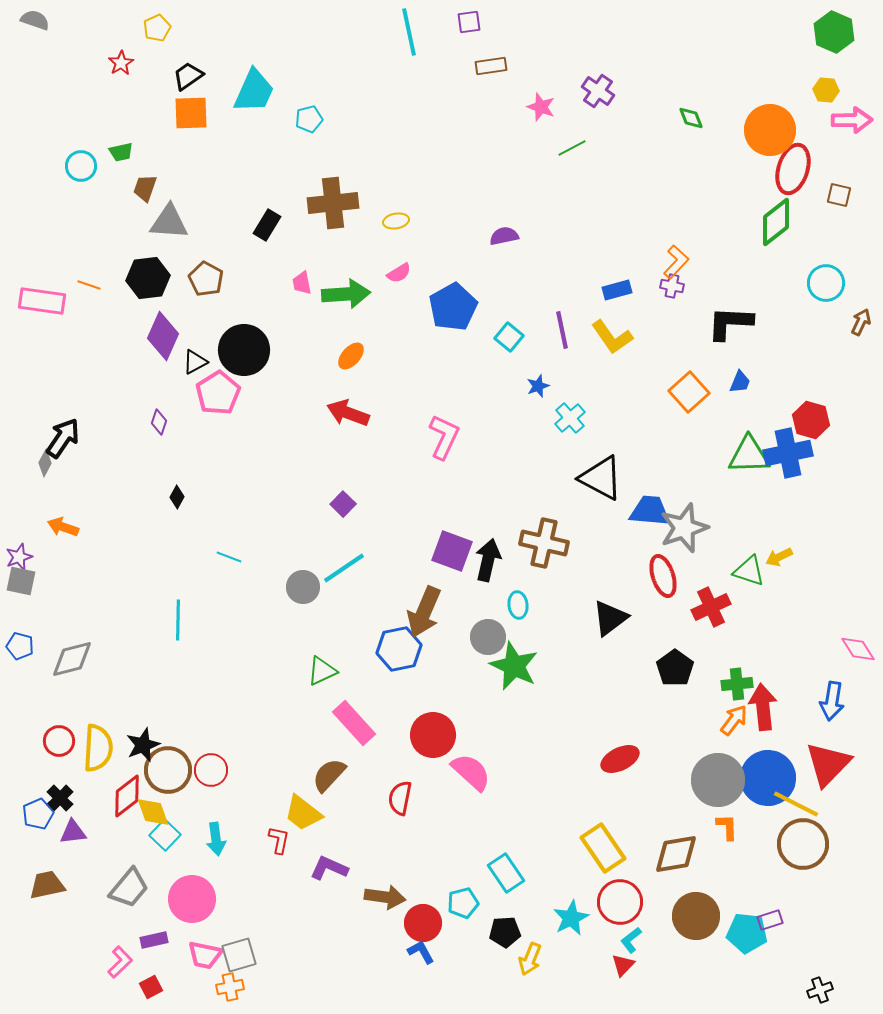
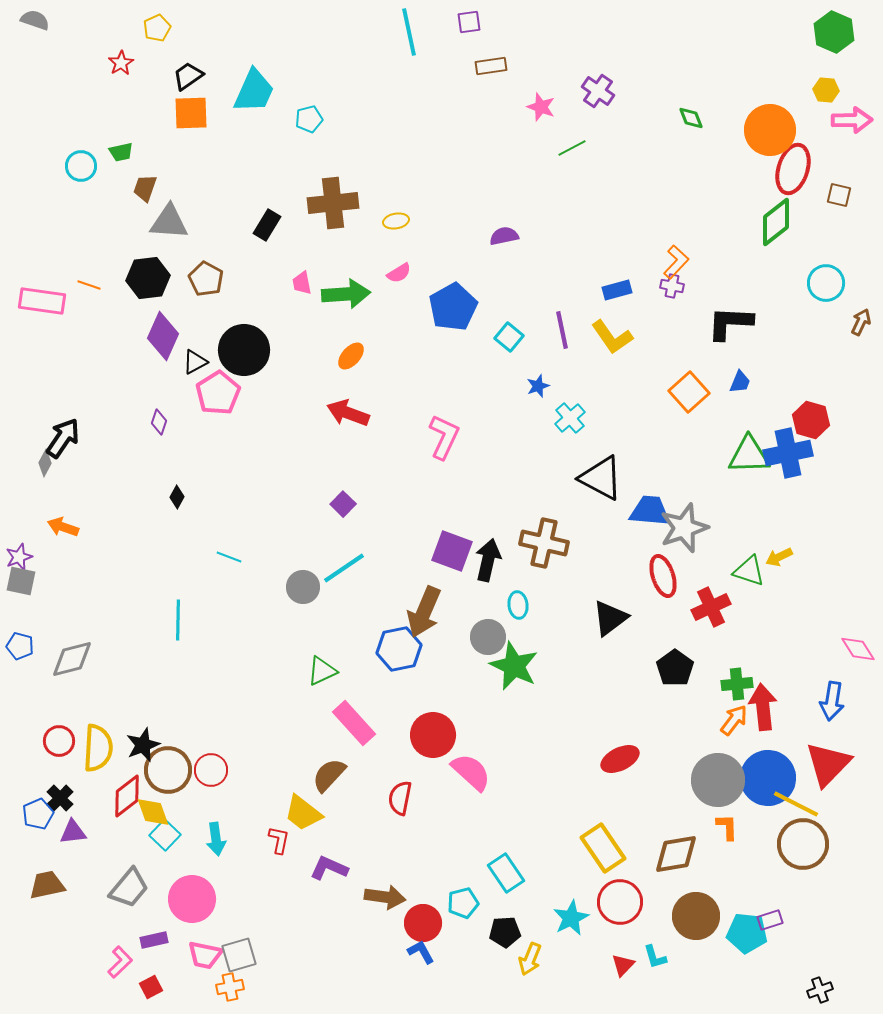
cyan L-shape at (631, 940): moved 24 px right, 17 px down; rotated 68 degrees counterclockwise
